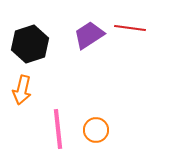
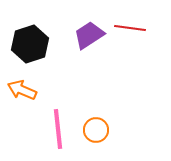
orange arrow: rotated 100 degrees clockwise
